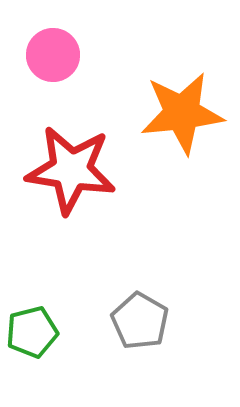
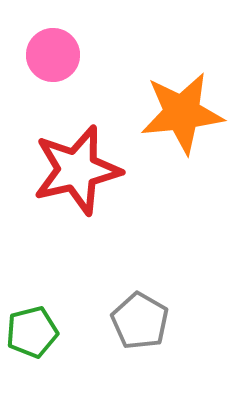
red star: moved 6 px right; rotated 22 degrees counterclockwise
